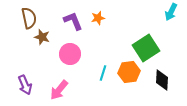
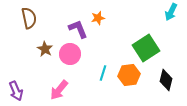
purple L-shape: moved 5 px right, 8 px down
brown star: moved 3 px right, 12 px down; rotated 14 degrees clockwise
orange hexagon: moved 3 px down
black diamond: moved 4 px right; rotated 10 degrees clockwise
purple arrow: moved 9 px left, 6 px down
